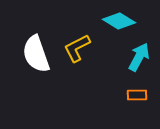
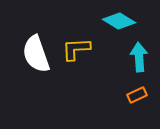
yellow L-shape: moved 1 px left, 1 px down; rotated 24 degrees clockwise
cyan arrow: rotated 32 degrees counterclockwise
orange rectangle: rotated 24 degrees counterclockwise
